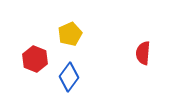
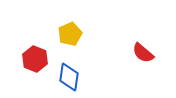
red semicircle: rotated 55 degrees counterclockwise
blue diamond: rotated 28 degrees counterclockwise
